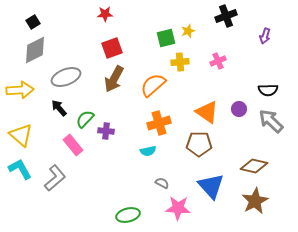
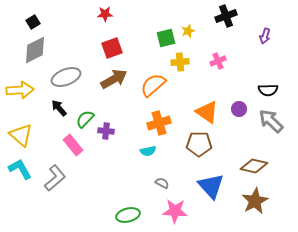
brown arrow: rotated 148 degrees counterclockwise
pink star: moved 3 px left, 3 px down
